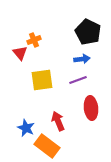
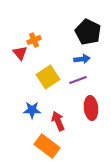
yellow square: moved 6 px right, 3 px up; rotated 25 degrees counterclockwise
blue star: moved 6 px right, 18 px up; rotated 24 degrees counterclockwise
